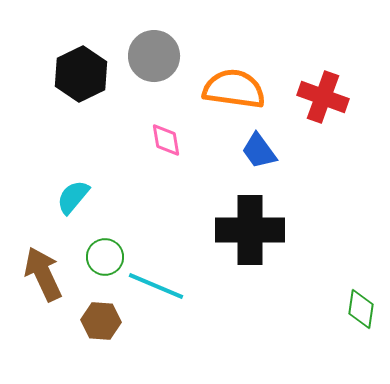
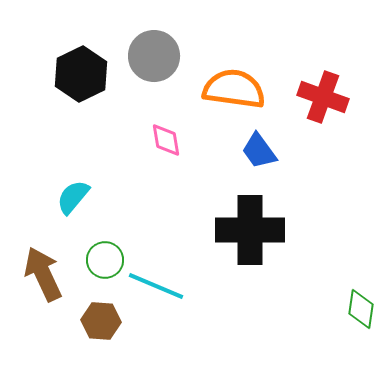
green circle: moved 3 px down
